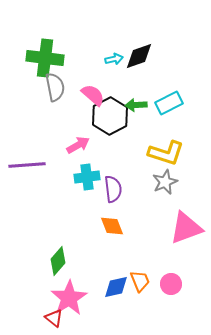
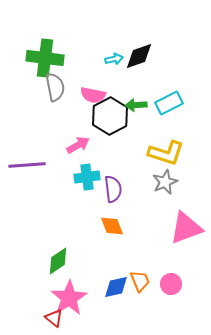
pink semicircle: rotated 150 degrees clockwise
green diamond: rotated 16 degrees clockwise
